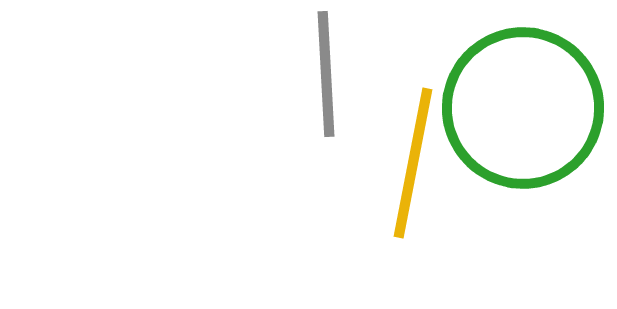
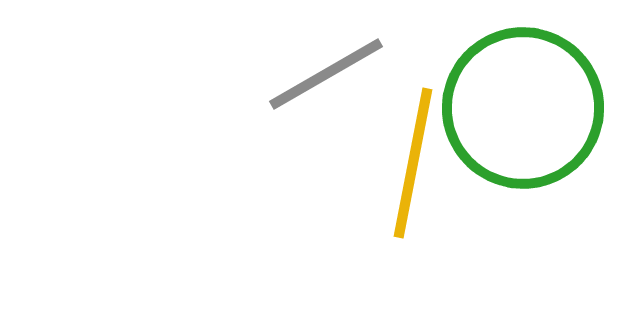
gray line: rotated 63 degrees clockwise
